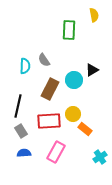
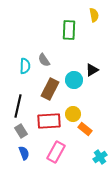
blue semicircle: rotated 72 degrees clockwise
